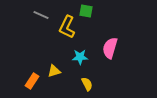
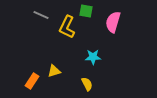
pink semicircle: moved 3 px right, 26 px up
cyan star: moved 13 px right
